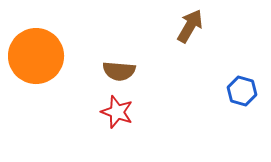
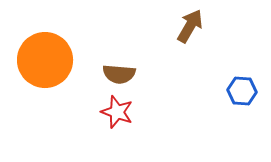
orange circle: moved 9 px right, 4 px down
brown semicircle: moved 3 px down
blue hexagon: rotated 12 degrees counterclockwise
